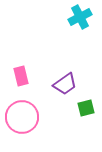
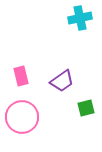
cyan cross: moved 1 px down; rotated 15 degrees clockwise
purple trapezoid: moved 3 px left, 3 px up
